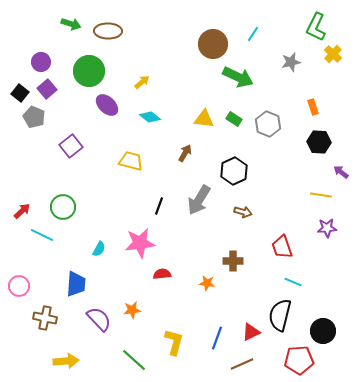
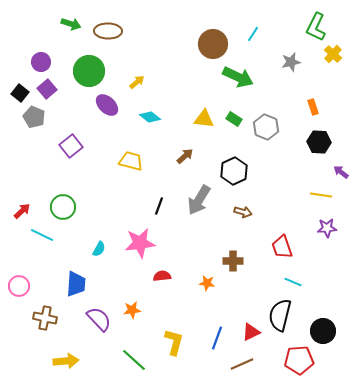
yellow arrow at (142, 82): moved 5 px left
gray hexagon at (268, 124): moved 2 px left, 3 px down
brown arrow at (185, 153): moved 3 px down; rotated 18 degrees clockwise
red semicircle at (162, 274): moved 2 px down
